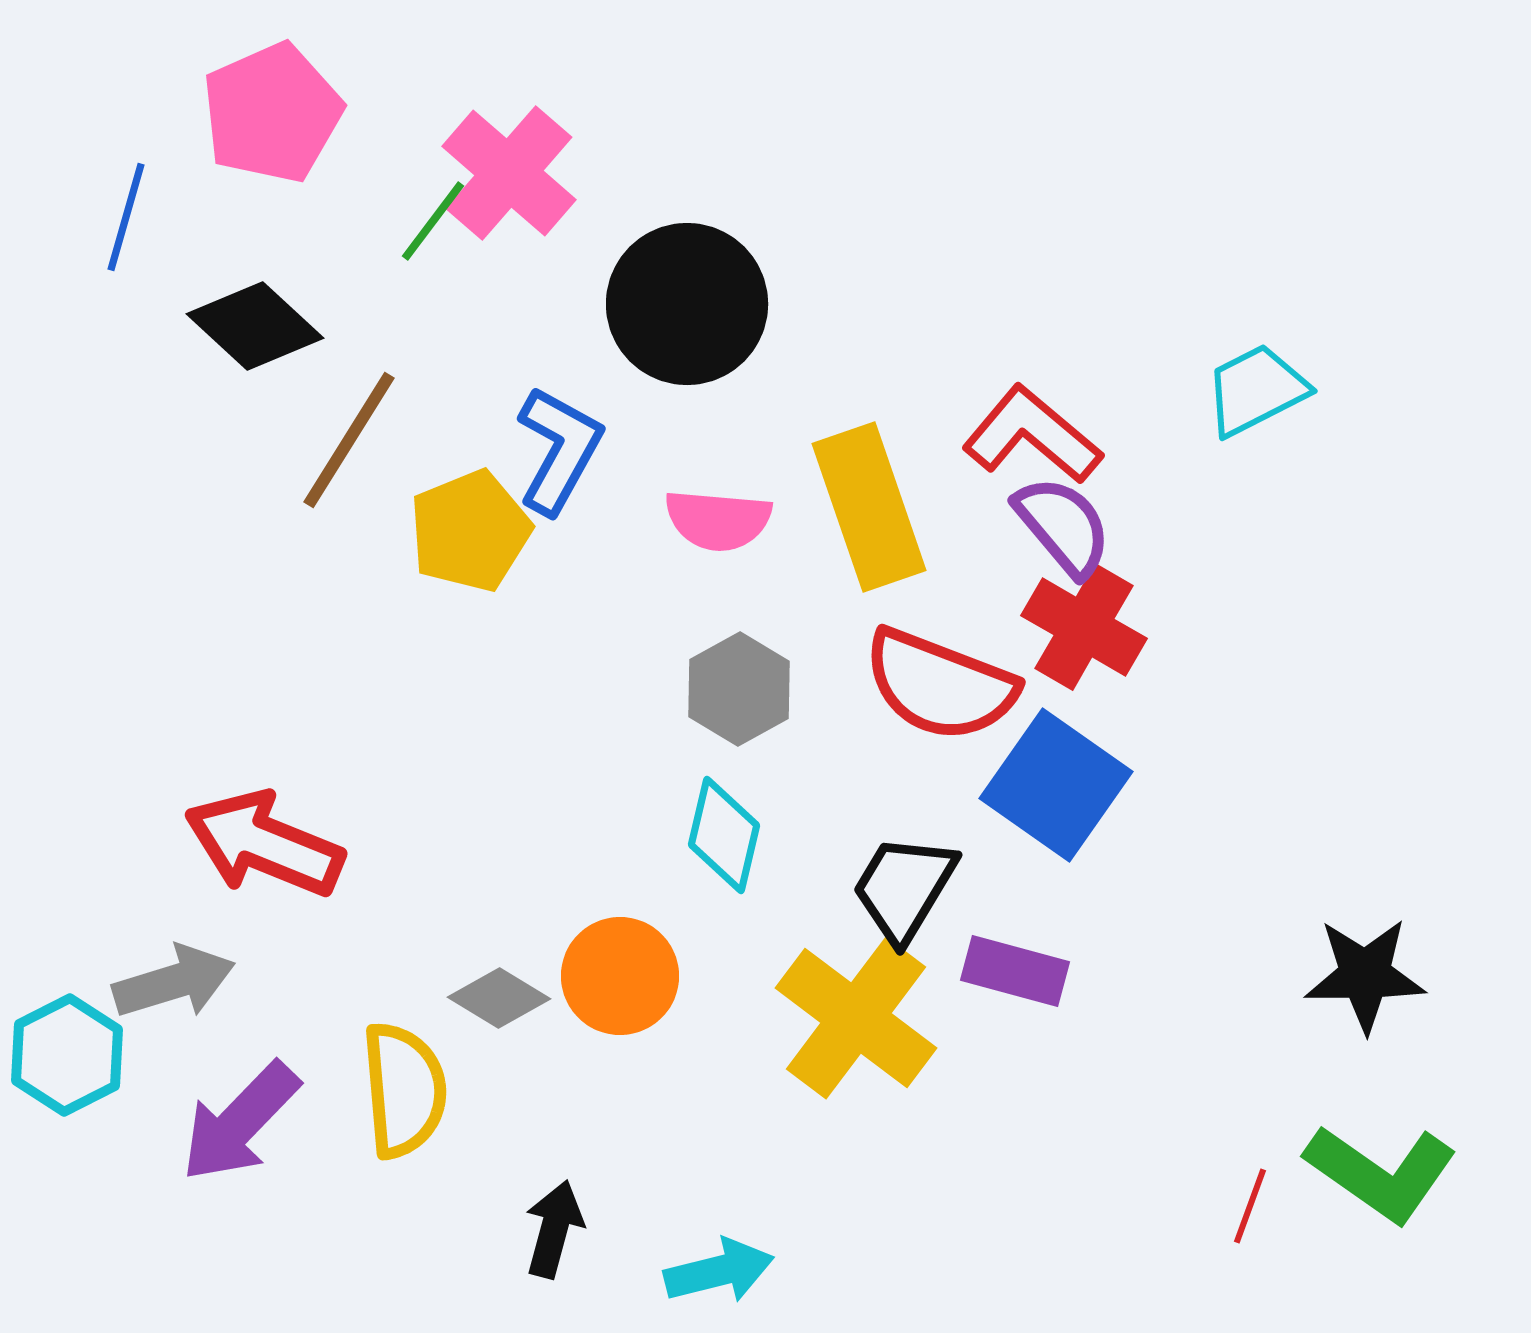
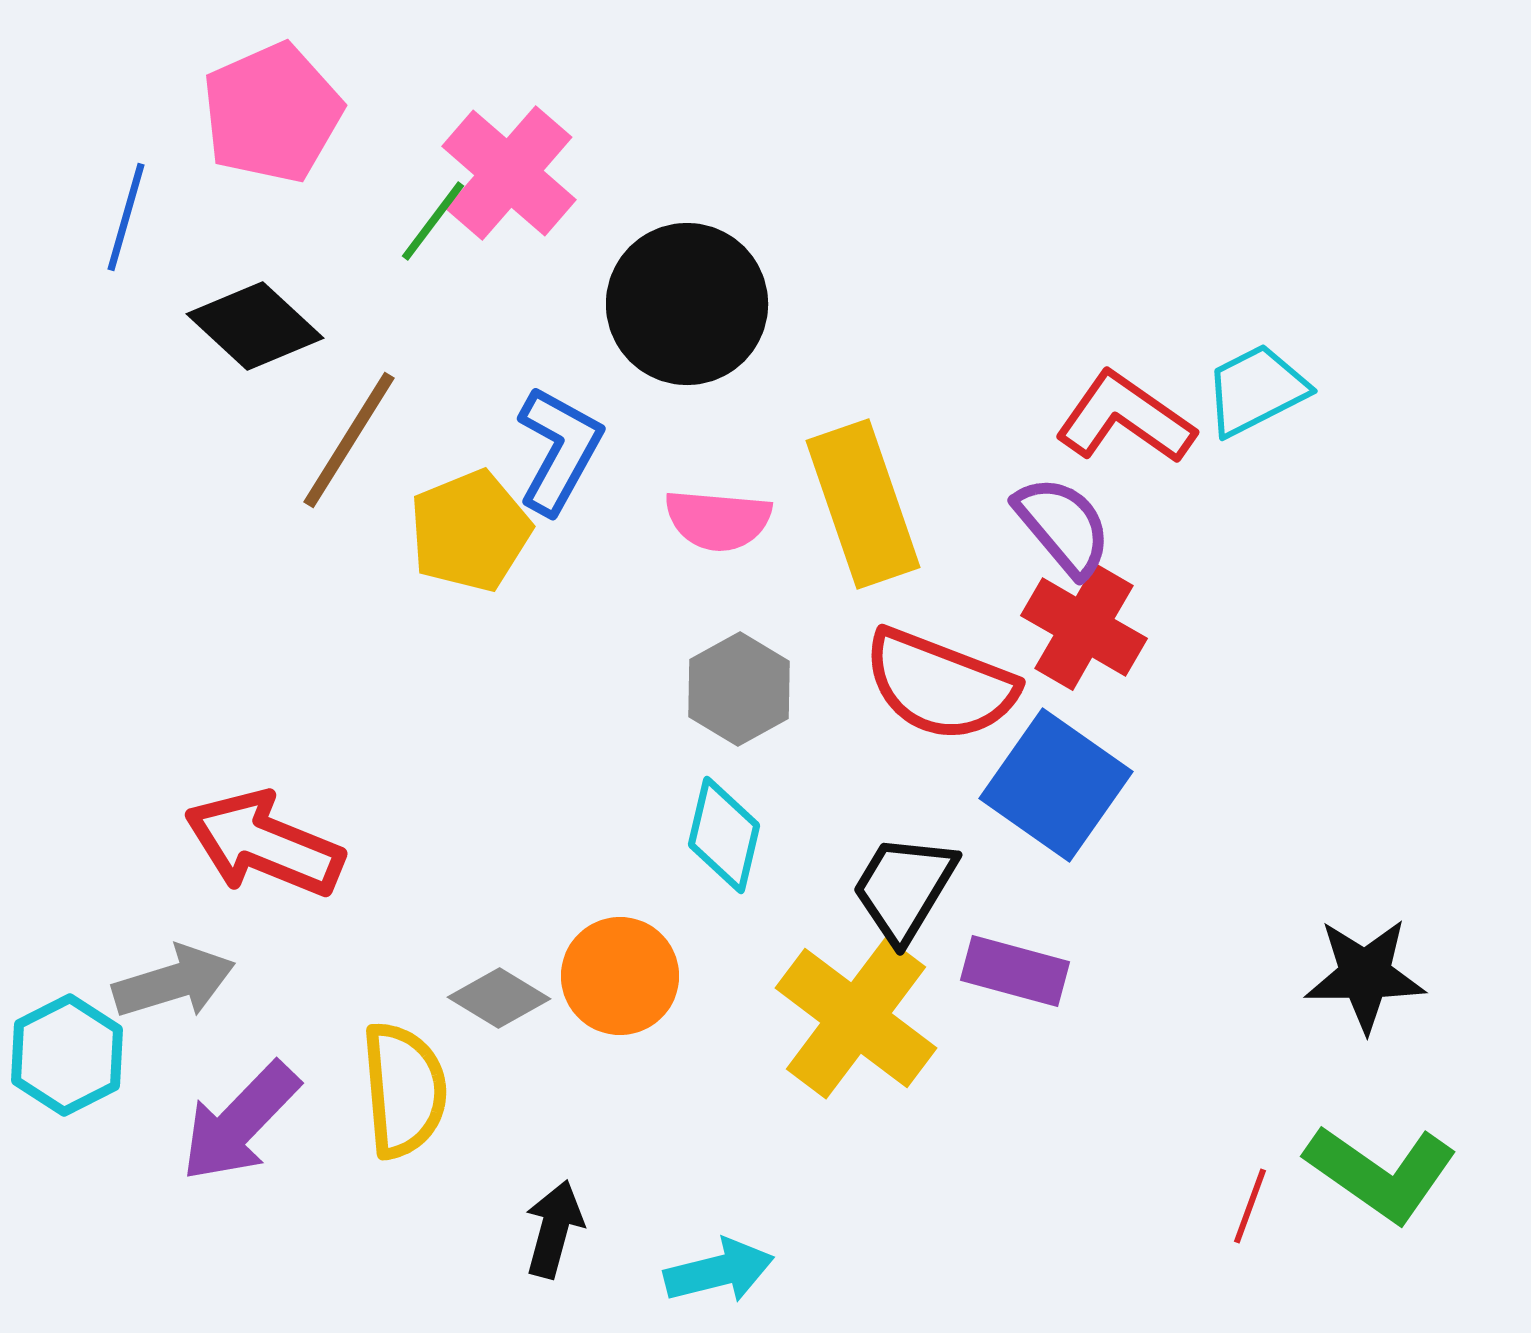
red L-shape: moved 93 px right, 17 px up; rotated 5 degrees counterclockwise
yellow rectangle: moved 6 px left, 3 px up
